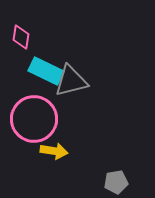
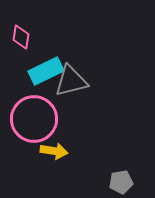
cyan rectangle: rotated 52 degrees counterclockwise
gray pentagon: moved 5 px right
